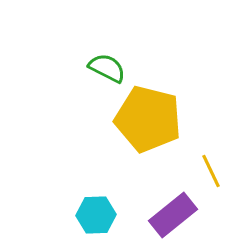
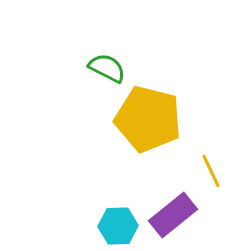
cyan hexagon: moved 22 px right, 11 px down
